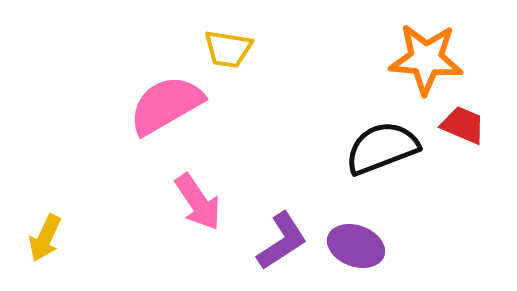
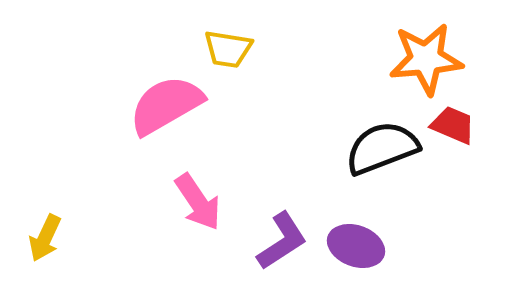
orange star: rotated 10 degrees counterclockwise
red trapezoid: moved 10 px left
